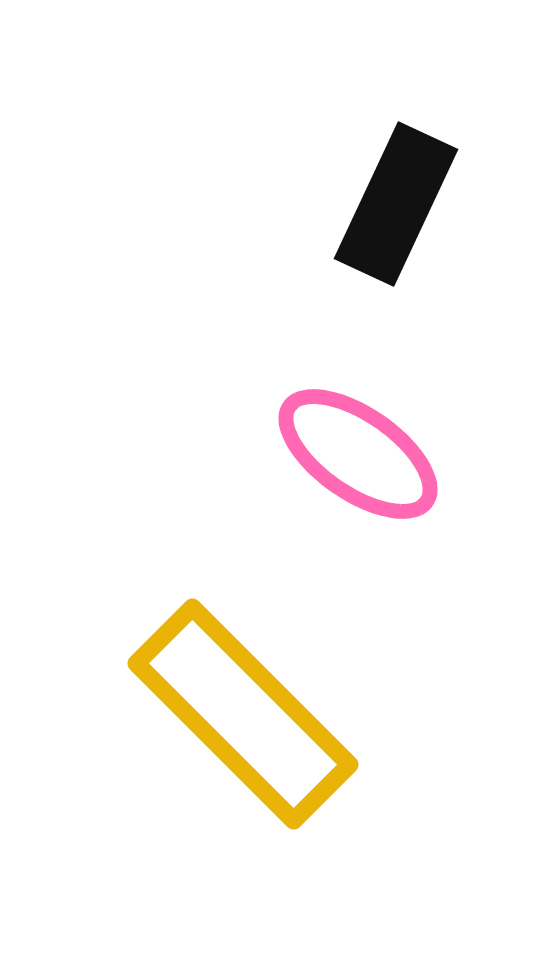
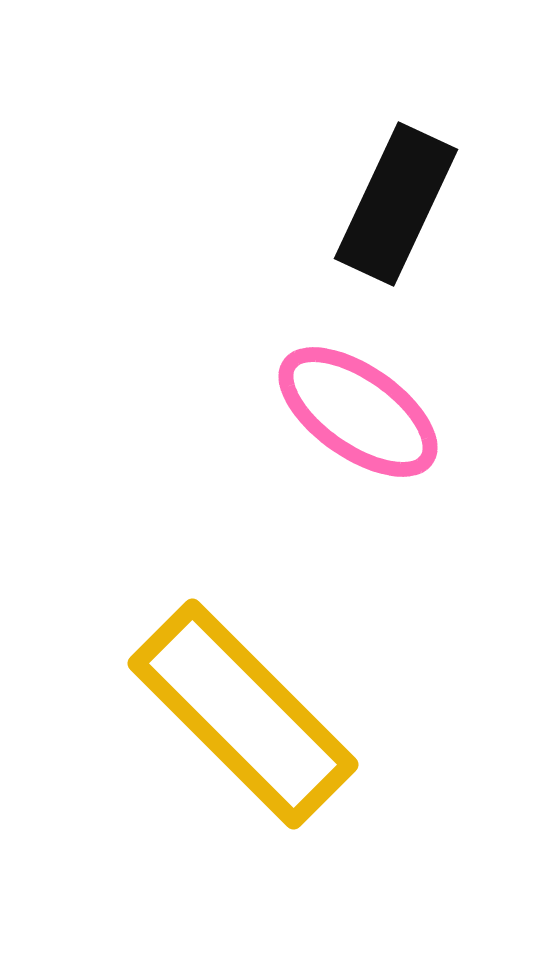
pink ellipse: moved 42 px up
